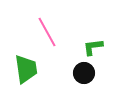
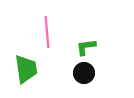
pink line: rotated 24 degrees clockwise
green L-shape: moved 7 px left
